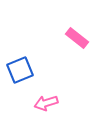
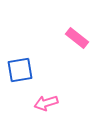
blue square: rotated 12 degrees clockwise
